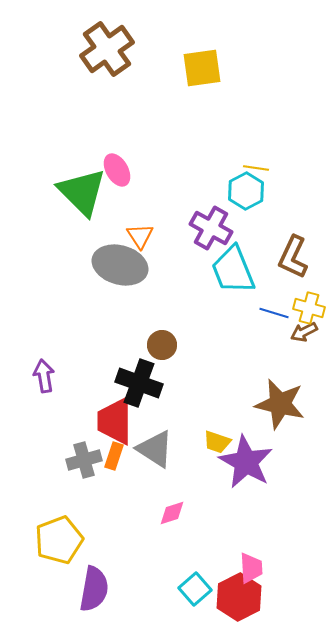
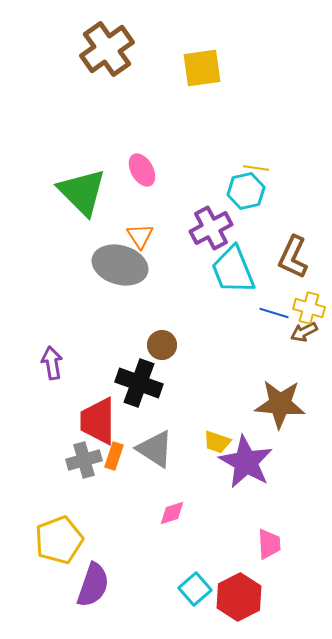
pink ellipse: moved 25 px right
cyan hexagon: rotated 15 degrees clockwise
purple cross: rotated 33 degrees clockwise
purple arrow: moved 8 px right, 13 px up
brown star: rotated 9 degrees counterclockwise
red trapezoid: moved 17 px left
pink trapezoid: moved 18 px right, 24 px up
purple semicircle: moved 1 px left, 4 px up; rotated 9 degrees clockwise
